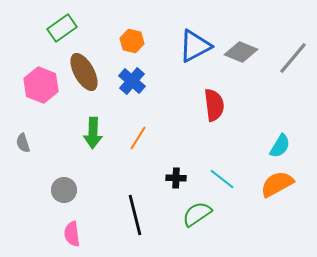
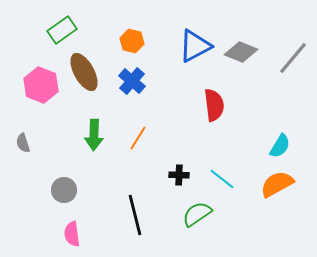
green rectangle: moved 2 px down
green arrow: moved 1 px right, 2 px down
black cross: moved 3 px right, 3 px up
